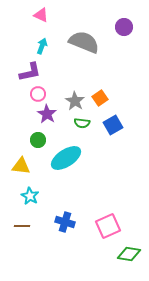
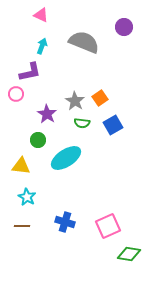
pink circle: moved 22 px left
cyan star: moved 3 px left, 1 px down
